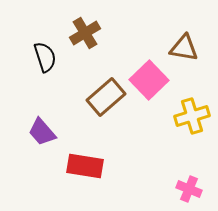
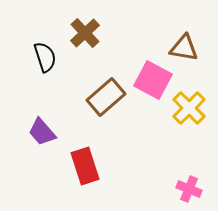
brown cross: rotated 12 degrees counterclockwise
pink square: moved 4 px right; rotated 18 degrees counterclockwise
yellow cross: moved 3 px left, 8 px up; rotated 28 degrees counterclockwise
red rectangle: rotated 63 degrees clockwise
